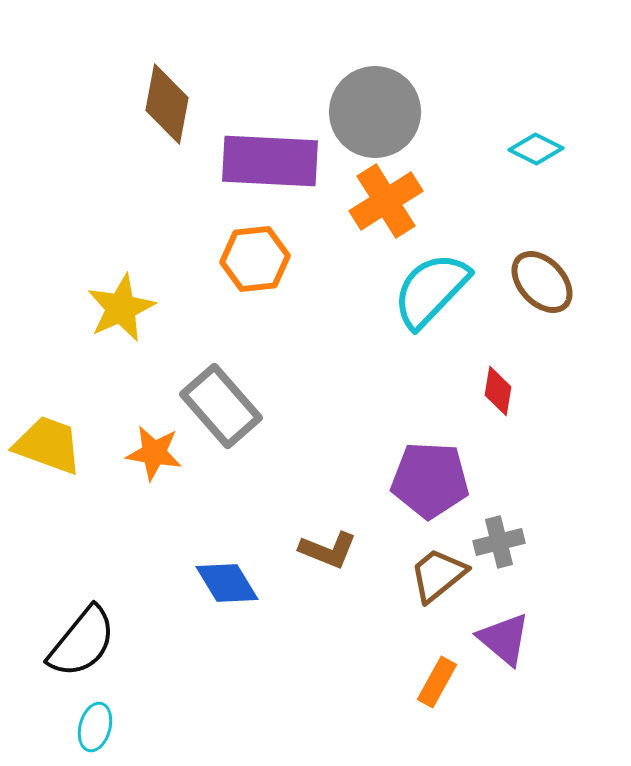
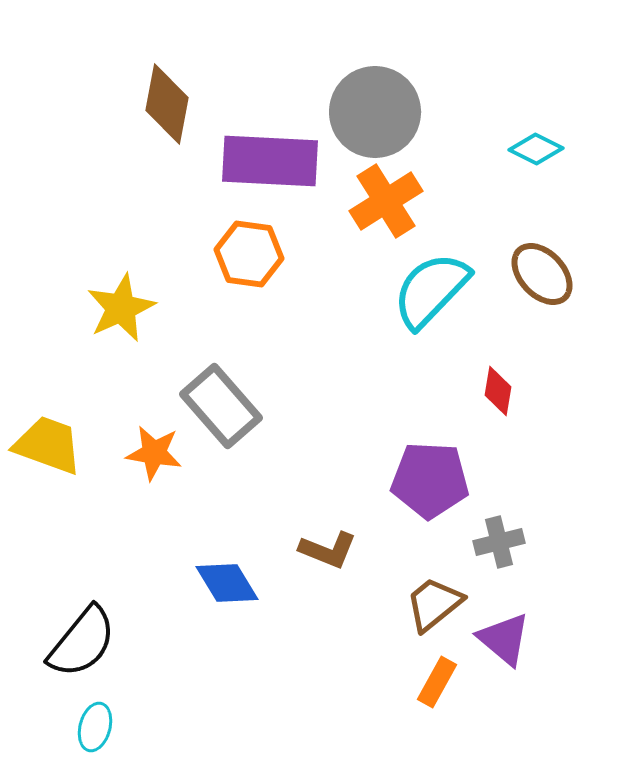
orange hexagon: moved 6 px left, 5 px up; rotated 14 degrees clockwise
brown ellipse: moved 8 px up
brown trapezoid: moved 4 px left, 29 px down
